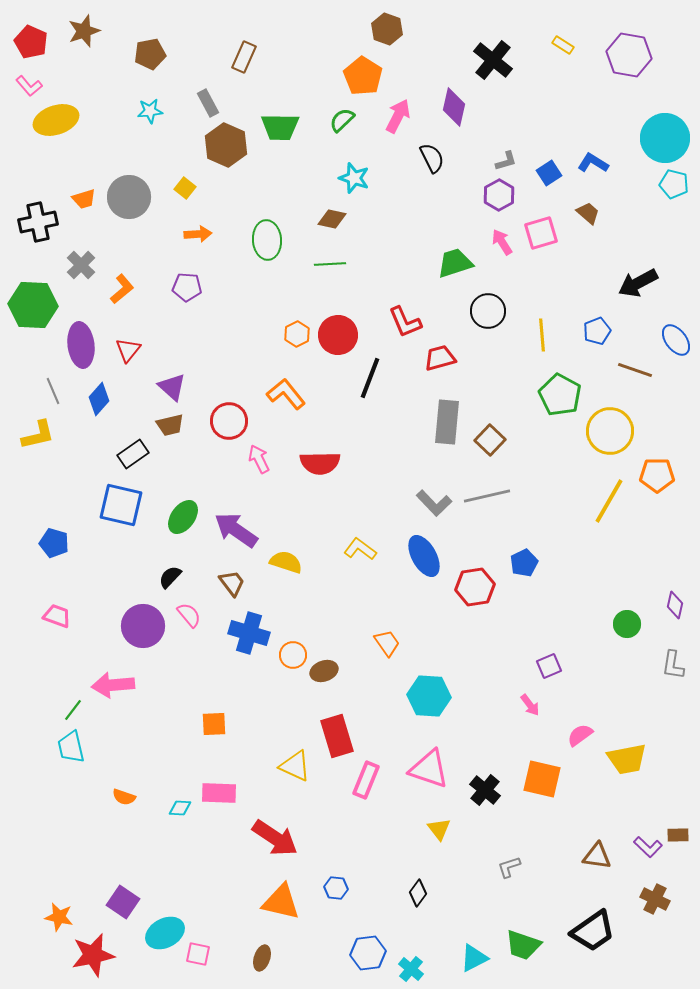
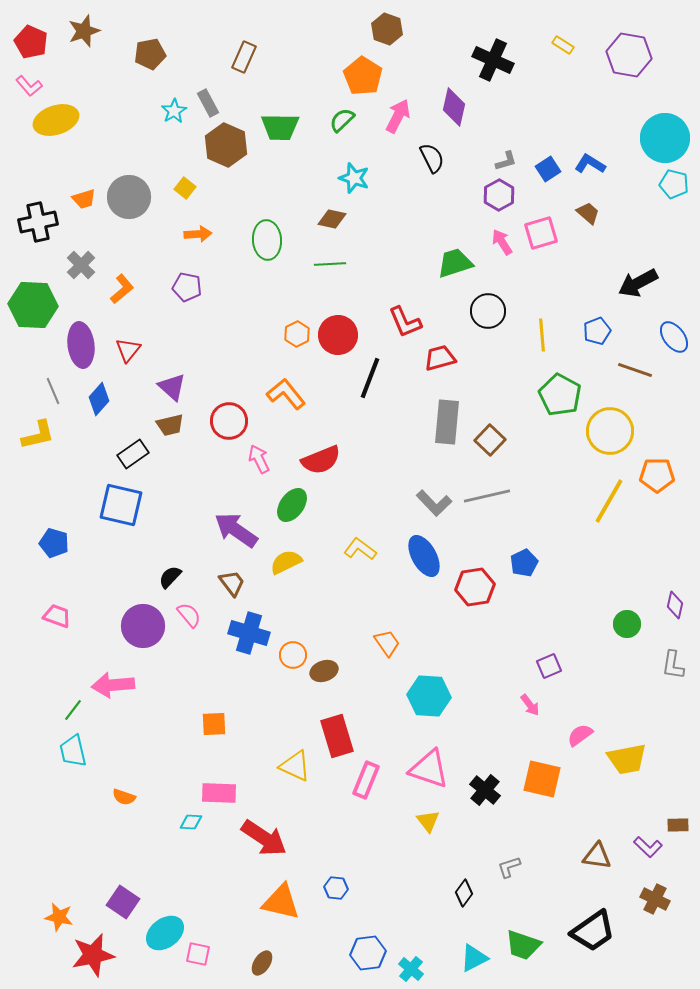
black cross at (493, 60): rotated 15 degrees counterclockwise
cyan star at (150, 111): moved 24 px right; rotated 25 degrees counterclockwise
blue L-shape at (593, 163): moved 3 px left, 1 px down
blue square at (549, 173): moved 1 px left, 4 px up
purple pentagon at (187, 287): rotated 8 degrees clockwise
blue ellipse at (676, 340): moved 2 px left, 3 px up
red semicircle at (320, 463): moved 1 px right, 3 px up; rotated 21 degrees counterclockwise
green ellipse at (183, 517): moved 109 px right, 12 px up
yellow semicircle at (286, 562): rotated 44 degrees counterclockwise
cyan trapezoid at (71, 747): moved 2 px right, 4 px down
cyan diamond at (180, 808): moved 11 px right, 14 px down
yellow triangle at (439, 829): moved 11 px left, 8 px up
brown rectangle at (678, 835): moved 10 px up
red arrow at (275, 838): moved 11 px left
black diamond at (418, 893): moved 46 px right
cyan ellipse at (165, 933): rotated 9 degrees counterclockwise
brown ellipse at (262, 958): moved 5 px down; rotated 15 degrees clockwise
